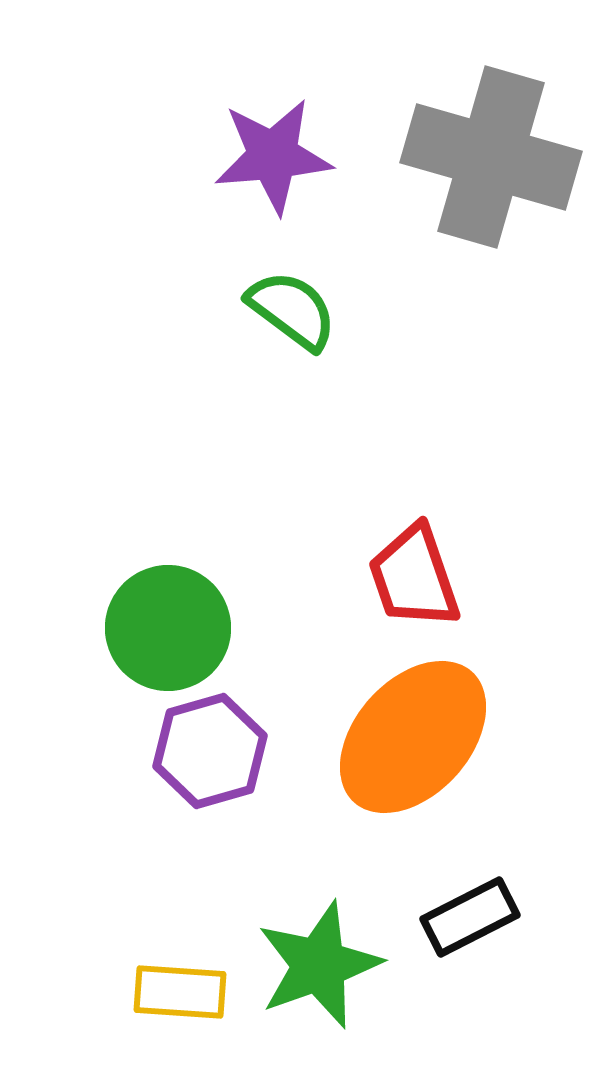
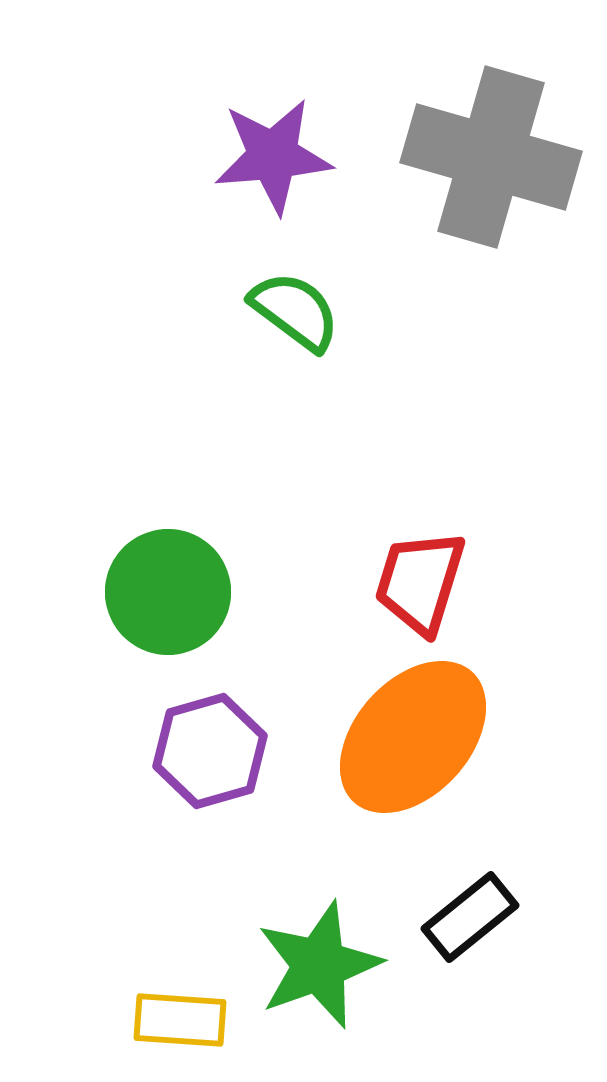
green semicircle: moved 3 px right, 1 px down
red trapezoid: moved 6 px right, 5 px down; rotated 36 degrees clockwise
green circle: moved 36 px up
black rectangle: rotated 12 degrees counterclockwise
yellow rectangle: moved 28 px down
